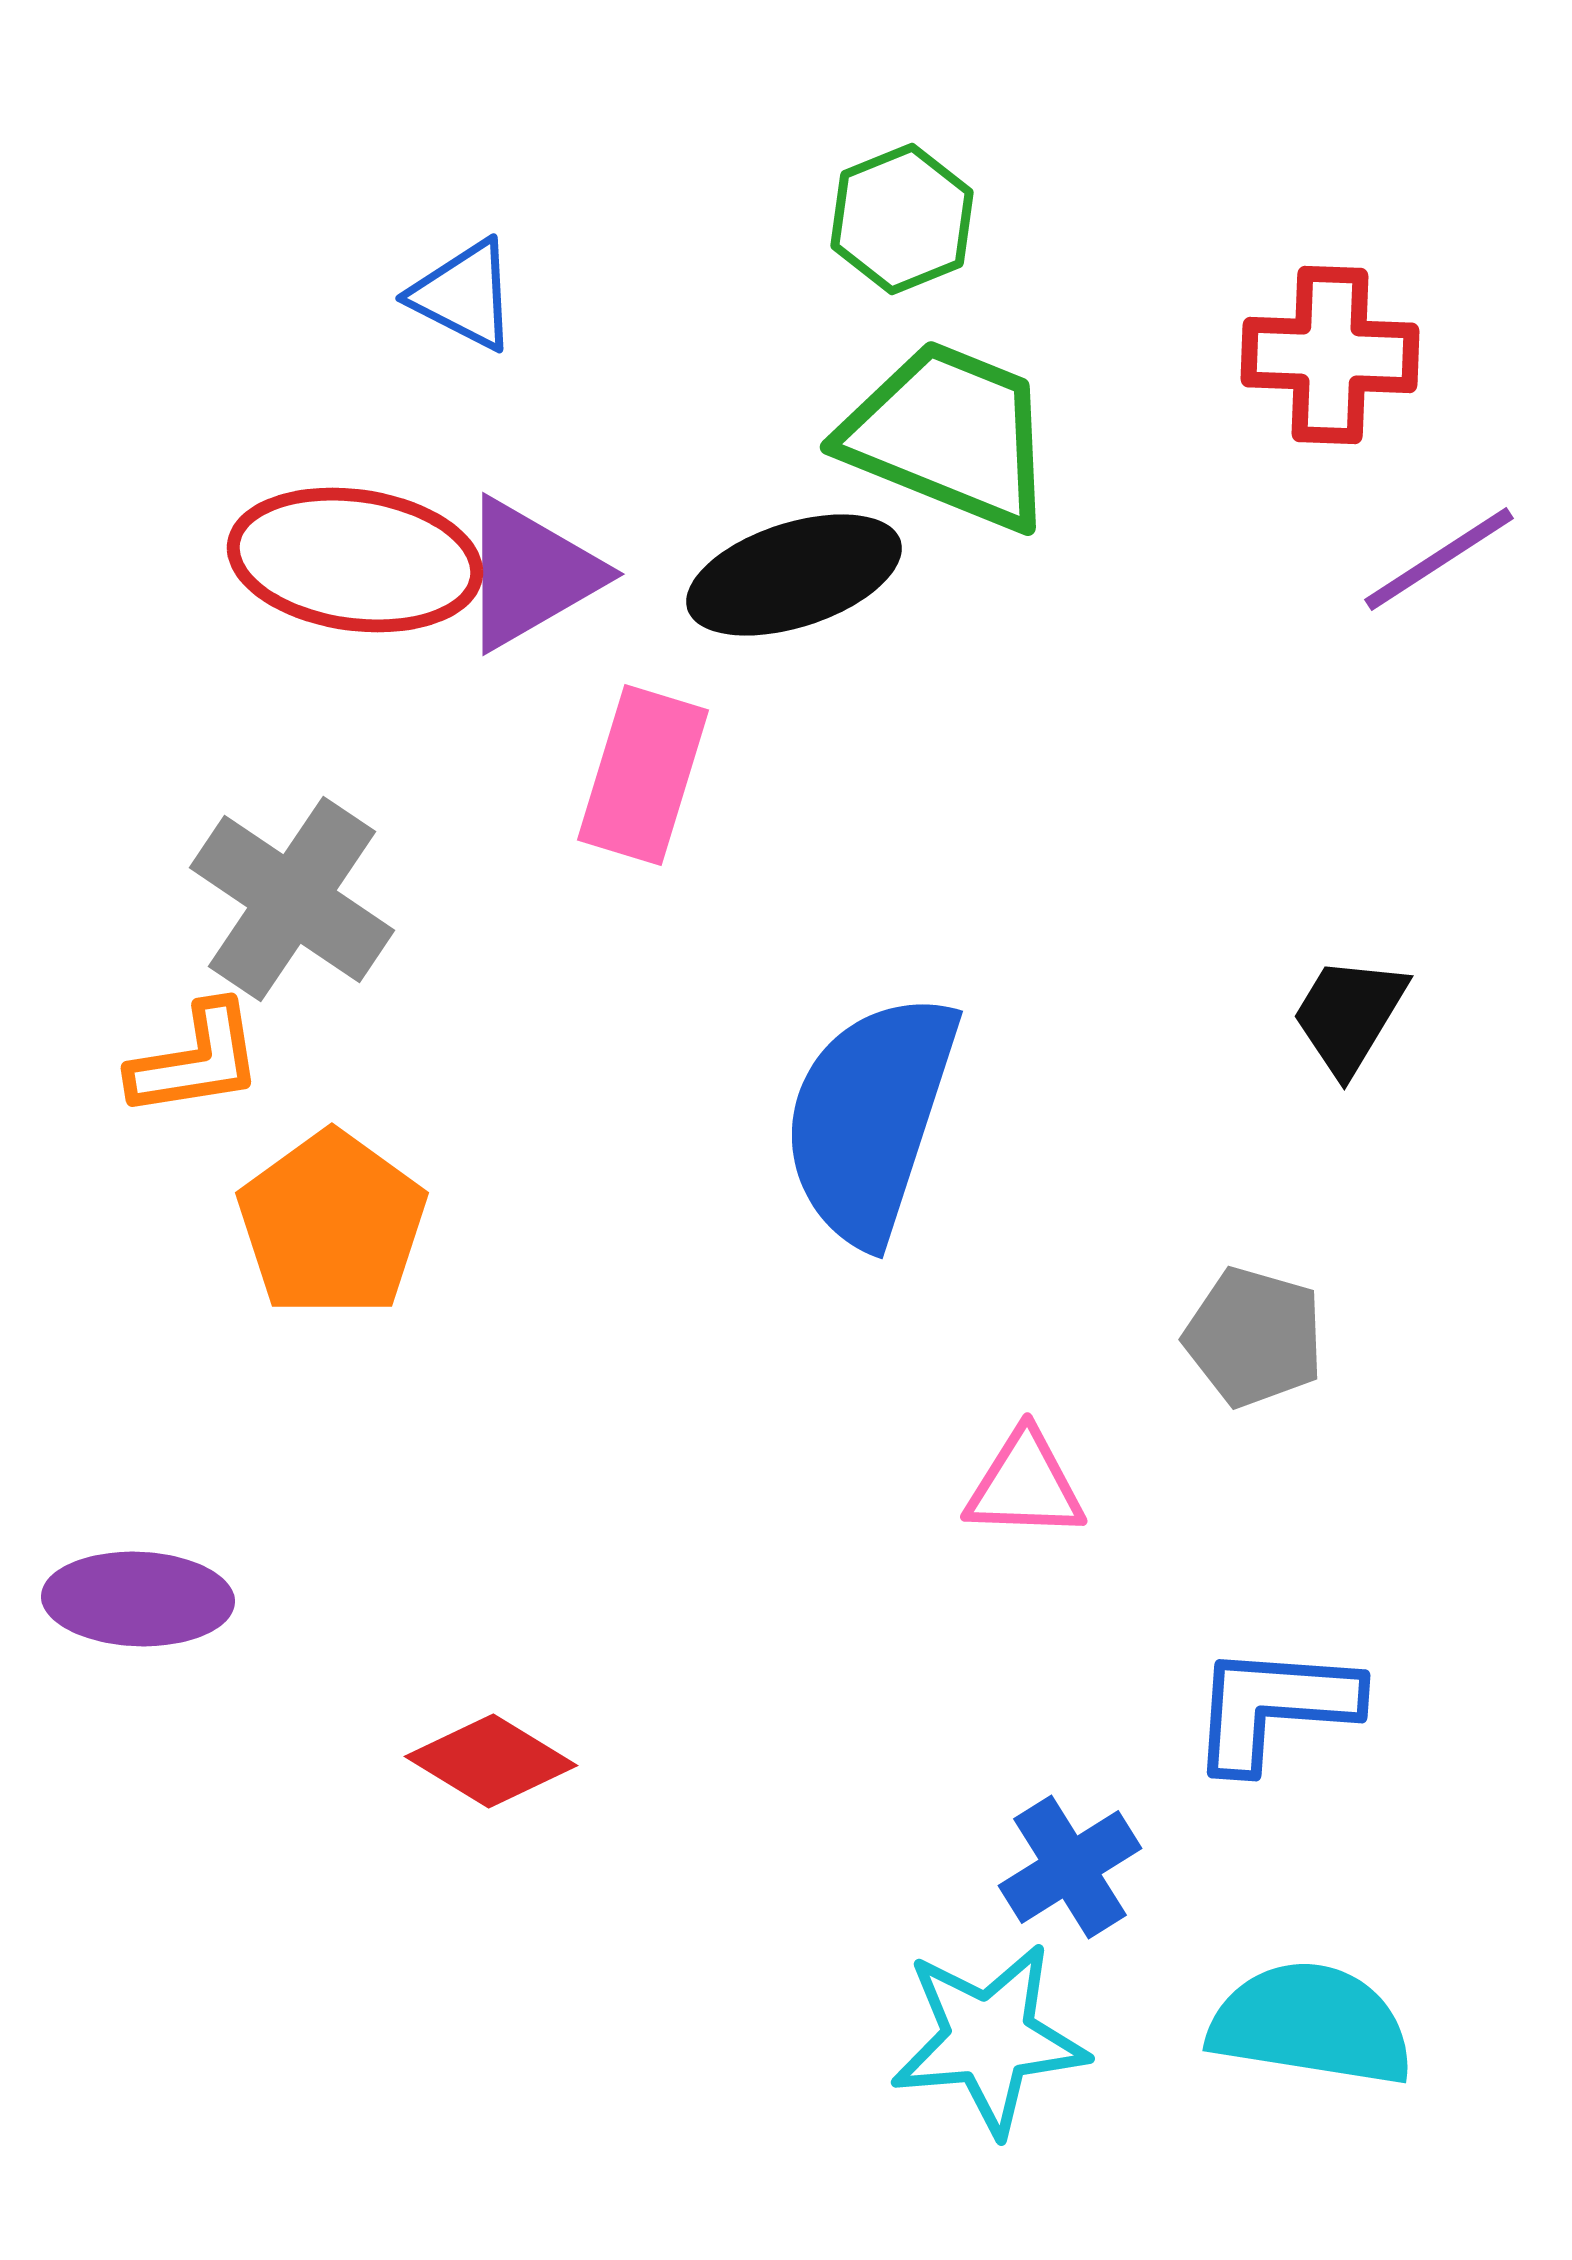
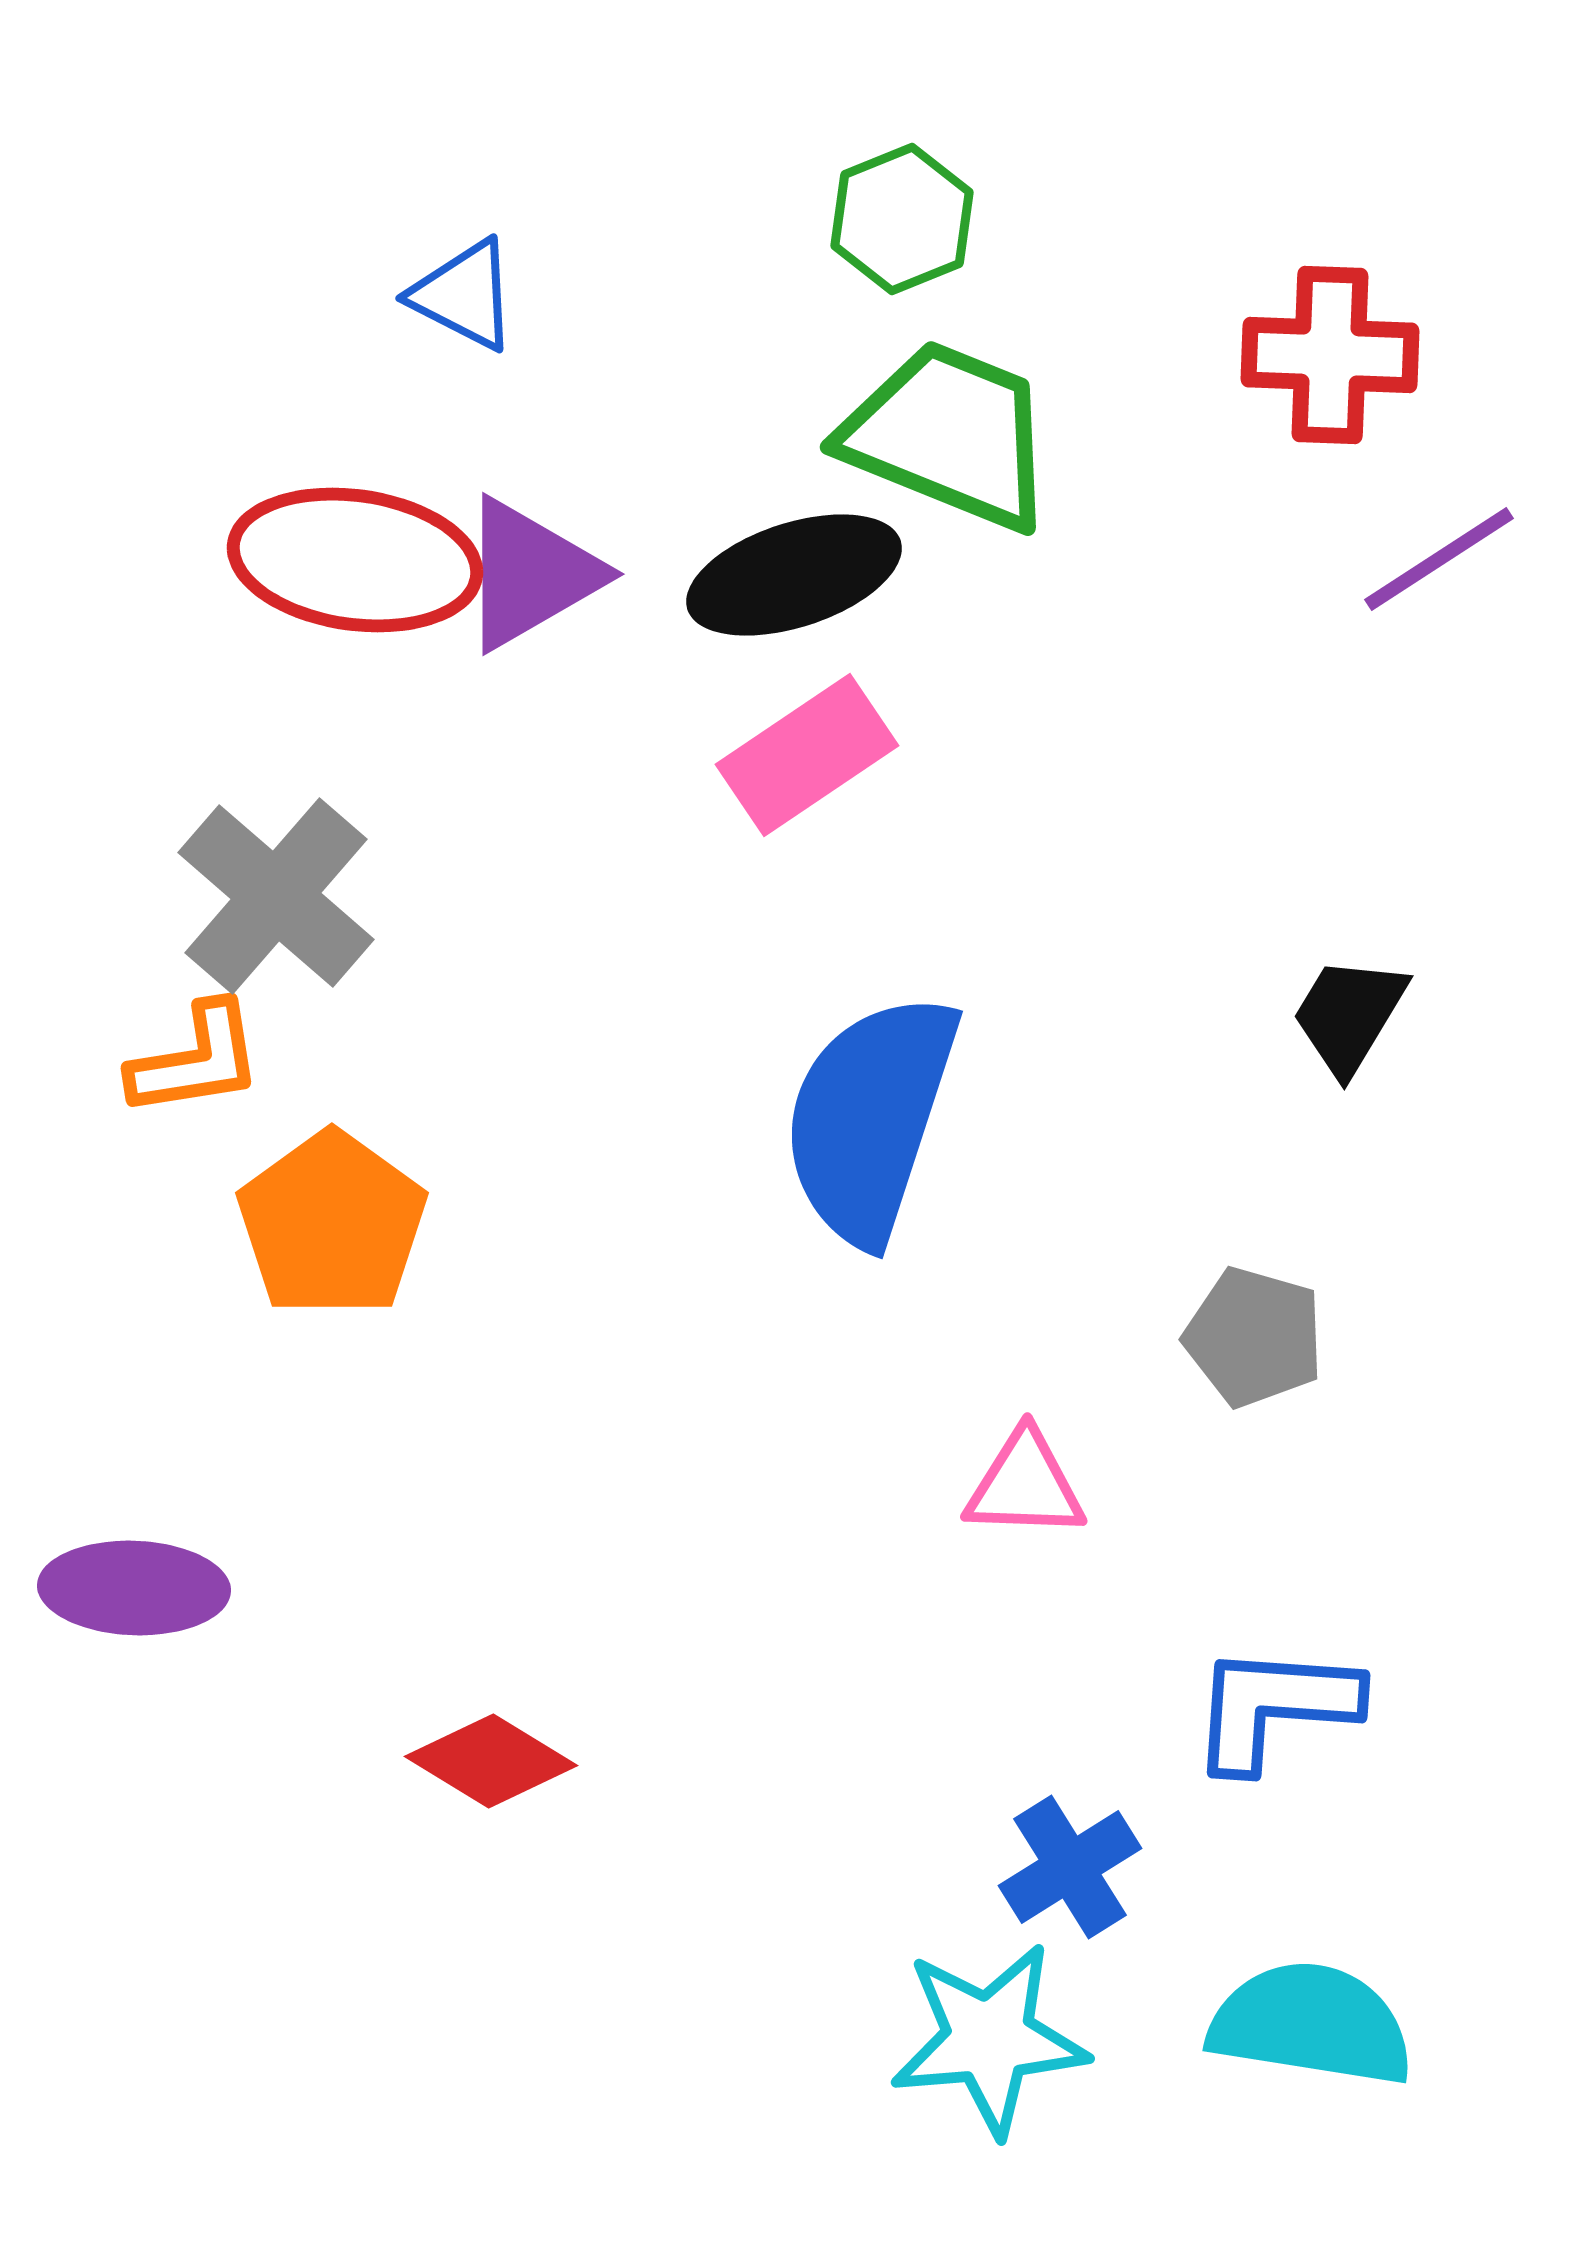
pink rectangle: moved 164 px right, 20 px up; rotated 39 degrees clockwise
gray cross: moved 16 px left, 3 px up; rotated 7 degrees clockwise
purple ellipse: moved 4 px left, 11 px up
